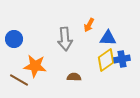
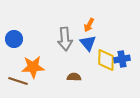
blue triangle: moved 20 px left, 5 px down; rotated 48 degrees clockwise
yellow diamond: rotated 55 degrees counterclockwise
orange star: moved 2 px left, 1 px down; rotated 10 degrees counterclockwise
brown line: moved 1 px left, 1 px down; rotated 12 degrees counterclockwise
